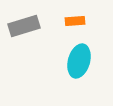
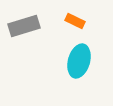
orange rectangle: rotated 30 degrees clockwise
